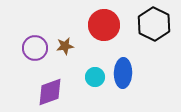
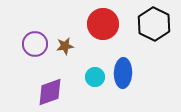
red circle: moved 1 px left, 1 px up
purple circle: moved 4 px up
